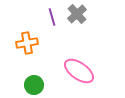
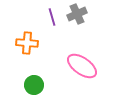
gray cross: rotated 18 degrees clockwise
orange cross: rotated 15 degrees clockwise
pink ellipse: moved 3 px right, 5 px up
